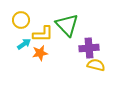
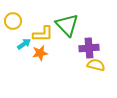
yellow circle: moved 8 px left, 1 px down
